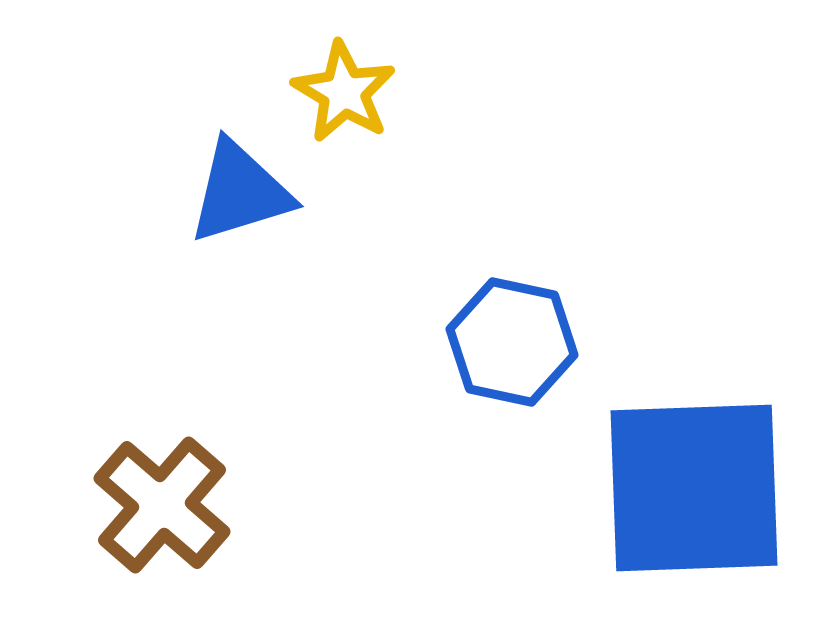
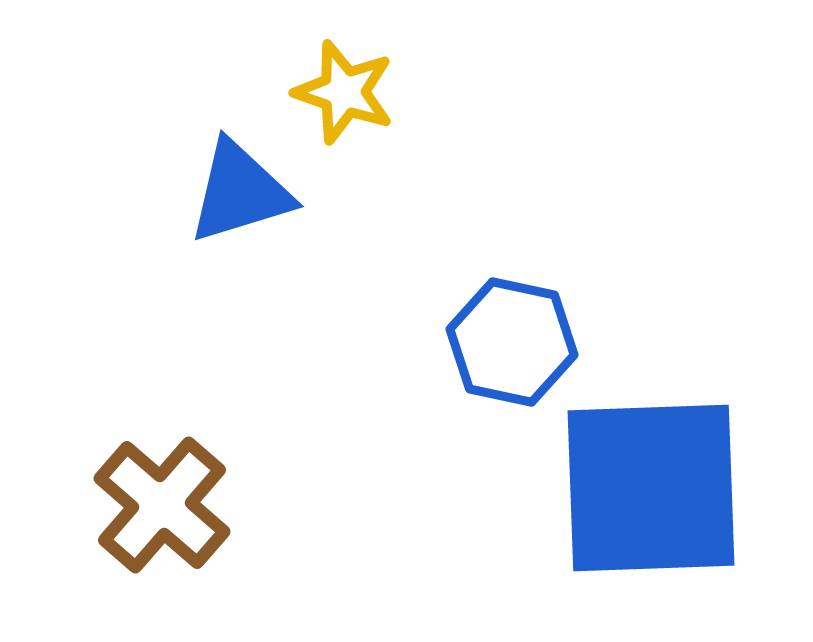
yellow star: rotated 12 degrees counterclockwise
blue square: moved 43 px left
